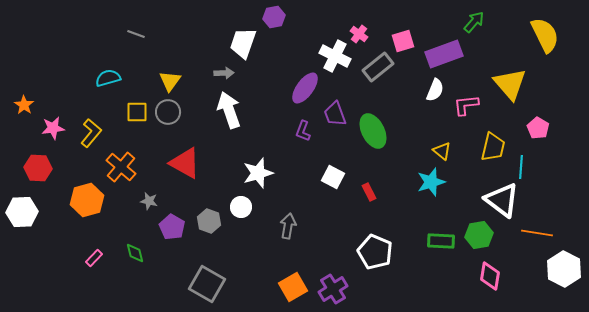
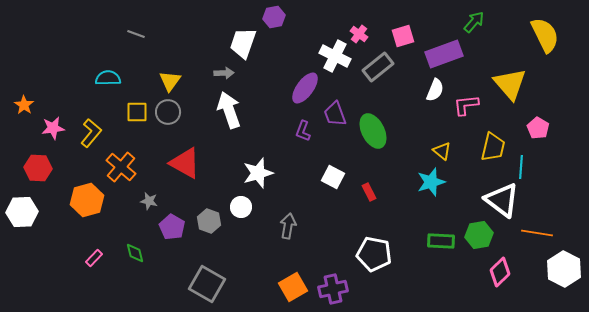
pink square at (403, 41): moved 5 px up
cyan semicircle at (108, 78): rotated 15 degrees clockwise
white pentagon at (375, 252): moved 1 px left, 2 px down; rotated 12 degrees counterclockwise
pink diamond at (490, 276): moved 10 px right, 4 px up; rotated 36 degrees clockwise
purple cross at (333, 289): rotated 20 degrees clockwise
